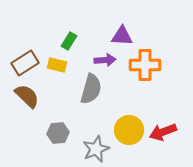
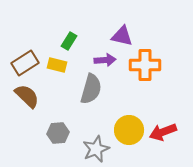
purple triangle: rotated 10 degrees clockwise
